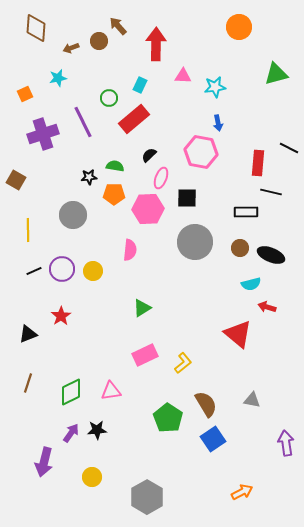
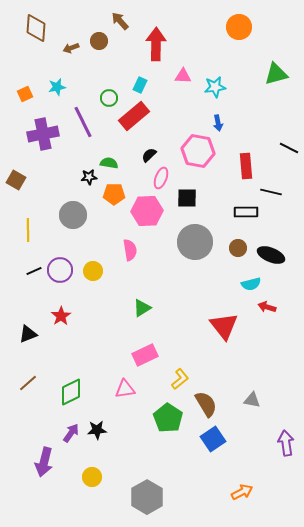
brown arrow at (118, 26): moved 2 px right, 5 px up
cyan star at (58, 78): moved 1 px left, 9 px down
red rectangle at (134, 119): moved 3 px up
purple cross at (43, 134): rotated 8 degrees clockwise
pink hexagon at (201, 152): moved 3 px left, 1 px up
red rectangle at (258, 163): moved 12 px left, 3 px down; rotated 10 degrees counterclockwise
green semicircle at (115, 166): moved 6 px left, 3 px up
pink hexagon at (148, 209): moved 1 px left, 2 px down
brown circle at (240, 248): moved 2 px left
pink semicircle at (130, 250): rotated 15 degrees counterclockwise
purple circle at (62, 269): moved 2 px left, 1 px down
red triangle at (238, 334): moved 14 px left, 8 px up; rotated 12 degrees clockwise
yellow L-shape at (183, 363): moved 3 px left, 16 px down
brown line at (28, 383): rotated 30 degrees clockwise
pink triangle at (111, 391): moved 14 px right, 2 px up
